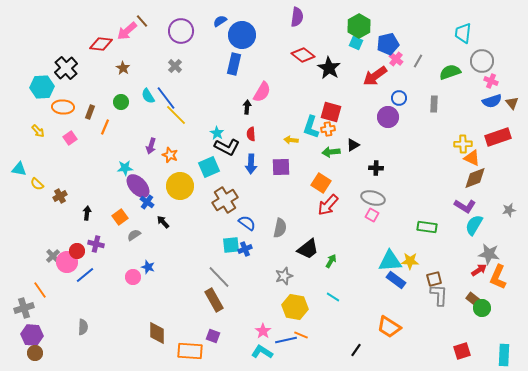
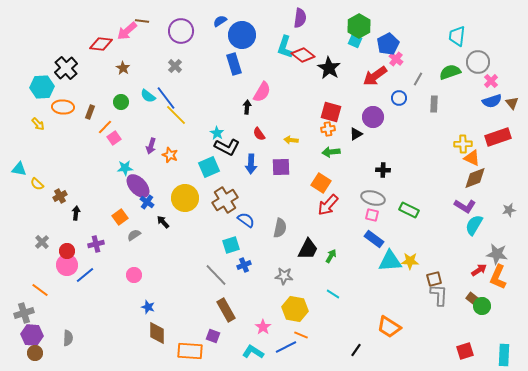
purple semicircle at (297, 17): moved 3 px right, 1 px down
brown line at (142, 21): rotated 40 degrees counterclockwise
cyan trapezoid at (463, 33): moved 6 px left, 3 px down
cyan square at (356, 43): moved 1 px left, 2 px up
blue pentagon at (388, 44): rotated 15 degrees counterclockwise
gray line at (418, 61): moved 18 px down
gray circle at (482, 61): moved 4 px left, 1 px down
blue rectangle at (234, 64): rotated 30 degrees counterclockwise
pink cross at (491, 81): rotated 24 degrees clockwise
cyan semicircle at (148, 96): rotated 21 degrees counterclockwise
purple circle at (388, 117): moved 15 px left
orange line at (105, 127): rotated 21 degrees clockwise
cyan L-shape at (311, 127): moved 26 px left, 80 px up
yellow arrow at (38, 131): moved 7 px up
red semicircle at (251, 134): moved 8 px right; rotated 32 degrees counterclockwise
pink square at (70, 138): moved 44 px right
black triangle at (353, 145): moved 3 px right, 11 px up
black cross at (376, 168): moved 7 px right, 2 px down
yellow circle at (180, 186): moved 5 px right, 12 px down
black arrow at (87, 213): moved 11 px left
pink square at (372, 215): rotated 16 degrees counterclockwise
blue semicircle at (247, 223): moved 1 px left, 3 px up
green rectangle at (427, 227): moved 18 px left, 17 px up; rotated 18 degrees clockwise
purple cross at (96, 244): rotated 28 degrees counterclockwise
cyan square at (231, 245): rotated 12 degrees counterclockwise
blue cross at (245, 249): moved 1 px left, 16 px down
black trapezoid at (308, 249): rotated 25 degrees counterclockwise
red circle at (77, 251): moved 10 px left
gray star at (489, 254): moved 8 px right
gray cross at (53, 256): moved 11 px left, 14 px up
green arrow at (331, 261): moved 5 px up
pink circle at (67, 262): moved 3 px down
blue star at (148, 267): moved 40 px down
gray star at (284, 276): rotated 24 degrees clockwise
pink circle at (133, 277): moved 1 px right, 2 px up
gray line at (219, 277): moved 3 px left, 2 px up
blue rectangle at (396, 280): moved 22 px left, 41 px up
orange line at (40, 290): rotated 18 degrees counterclockwise
cyan line at (333, 297): moved 3 px up
brown rectangle at (214, 300): moved 12 px right, 10 px down
yellow hexagon at (295, 307): moved 2 px down
gray cross at (24, 308): moved 5 px down
green circle at (482, 308): moved 2 px up
gray semicircle at (83, 327): moved 15 px left, 11 px down
pink star at (263, 331): moved 4 px up
blue line at (286, 340): moved 7 px down; rotated 15 degrees counterclockwise
red square at (462, 351): moved 3 px right
cyan L-shape at (262, 352): moved 9 px left
